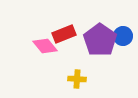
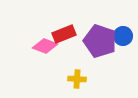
purple pentagon: moved 1 px down; rotated 16 degrees counterclockwise
pink diamond: rotated 30 degrees counterclockwise
